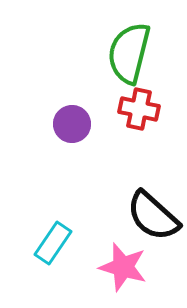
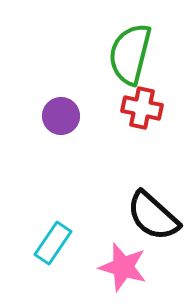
green semicircle: moved 1 px right, 1 px down
red cross: moved 3 px right, 1 px up
purple circle: moved 11 px left, 8 px up
